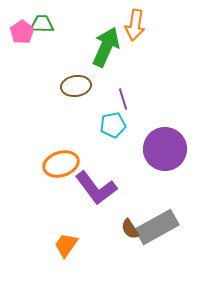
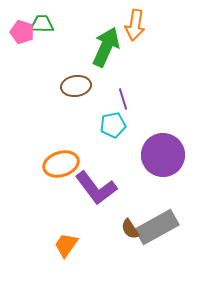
pink pentagon: rotated 20 degrees counterclockwise
purple circle: moved 2 px left, 6 px down
